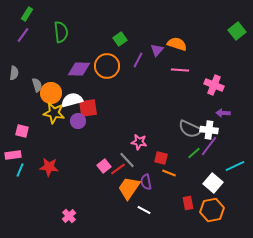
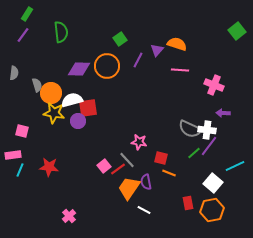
white cross at (209, 130): moved 2 px left
